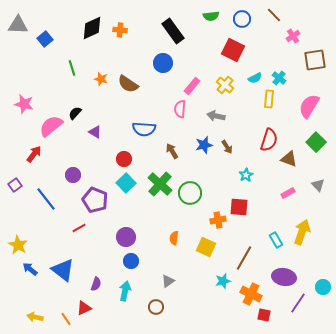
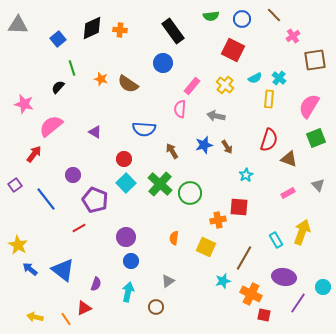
blue square at (45, 39): moved 13 px right
black semicircle at (75, 113): moved 17 px left, 26 px up
green square at (316, 142): moved 4 px up; rotated 24 degrees clockwise
cyan arrow at (125, 291): moved 3 px right, 1 px down
